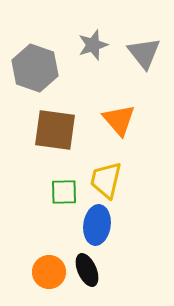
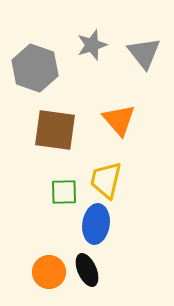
gray star: moved 1 px left
blue ellipse: moved 1 px left, 1 px up
